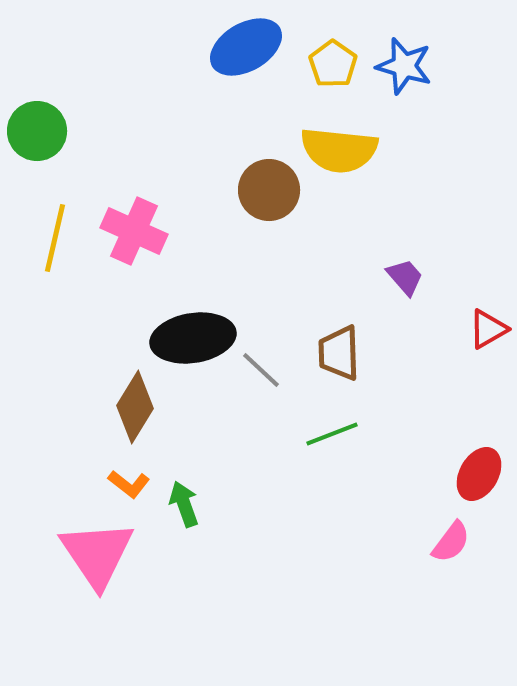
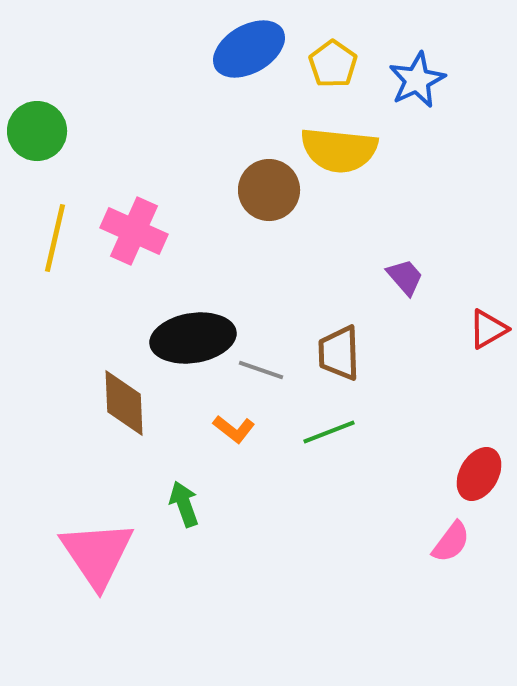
blue ellipse: moved 3 px right, 2 px down
blue star: moved 13 px right, 14 px down; rotated 30 degrees clockwise
gray line: rotated 24 degrees counterclockwise
brown diamond: moved 11 px left, 4 px up; rotated 34 degrees counterclockwise
green line: moved 3 px left, 2 px up
orange L-shape: moved 105 px right, 55 px up
